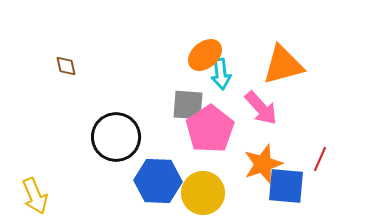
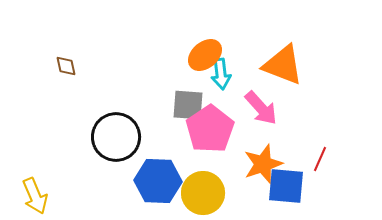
orange triangle: rotated 36 degrees clockwise
